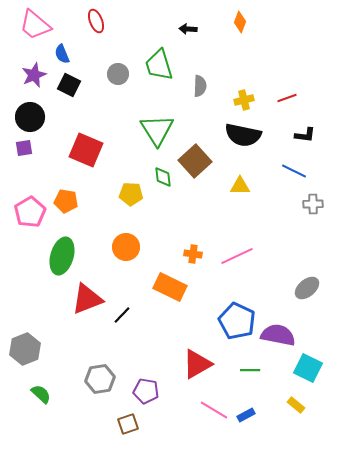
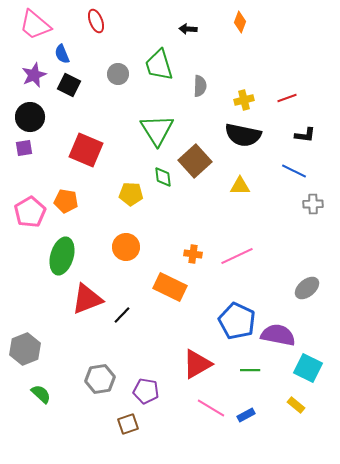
pink line at (214, 410): moved 3 px left, 2 px up
